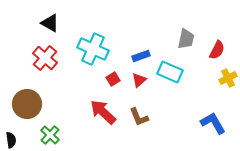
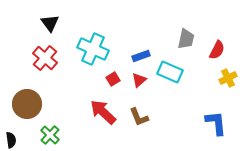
black triangle: rotated 24 degrees clockwise
blue L-shape: moved 3 px right; rotated 24 degrees clockwise
